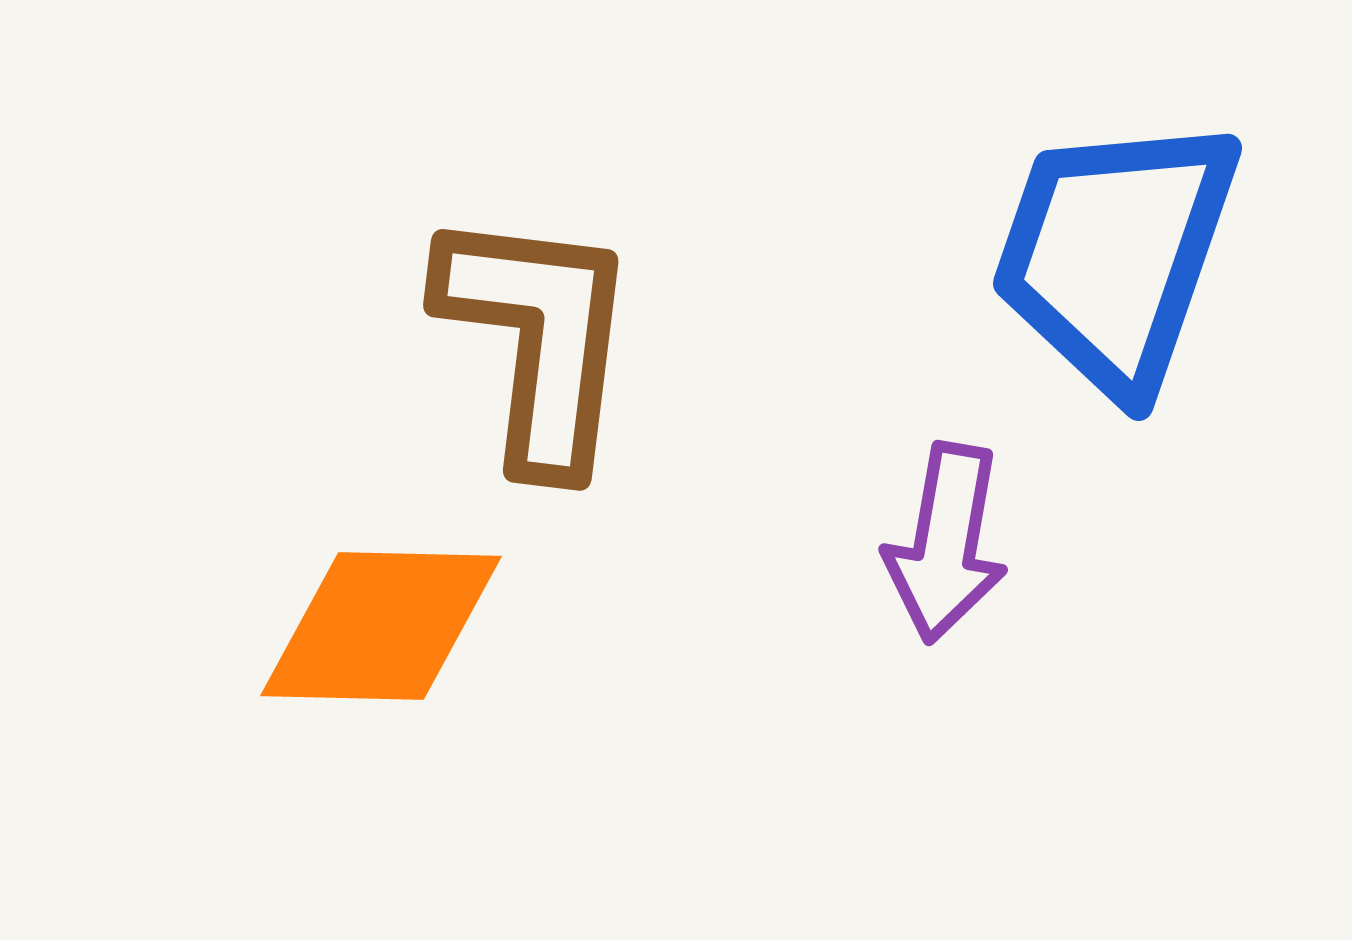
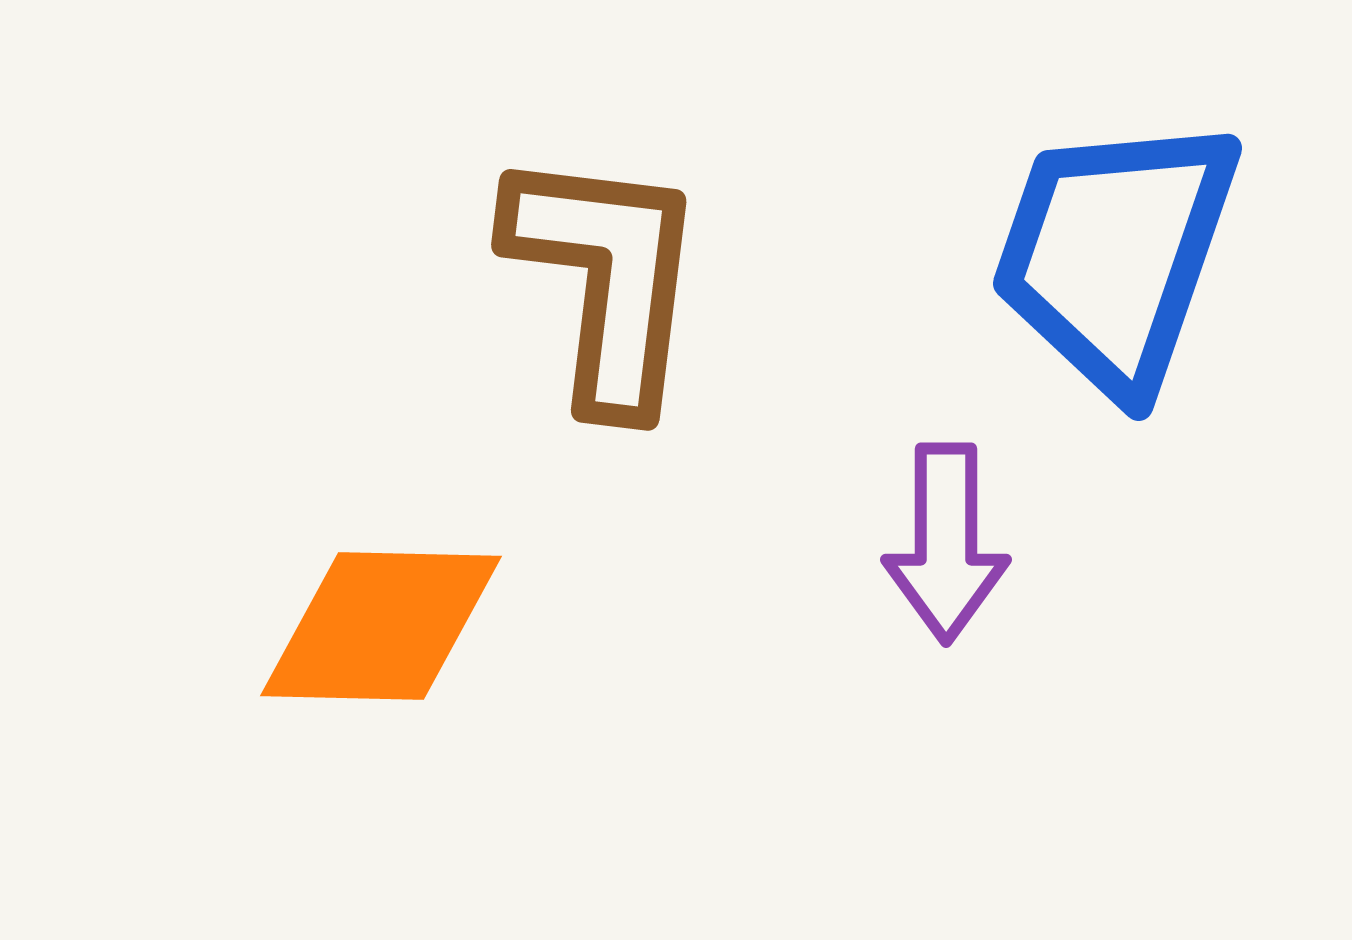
brown L-shape: moved 68 px right, 60 px up
purple arrow: rotated 10 degrees counterclockwise
